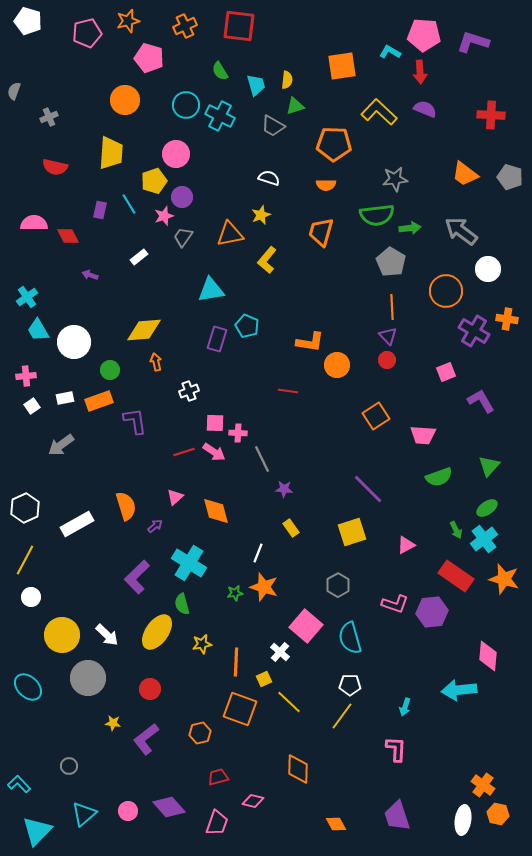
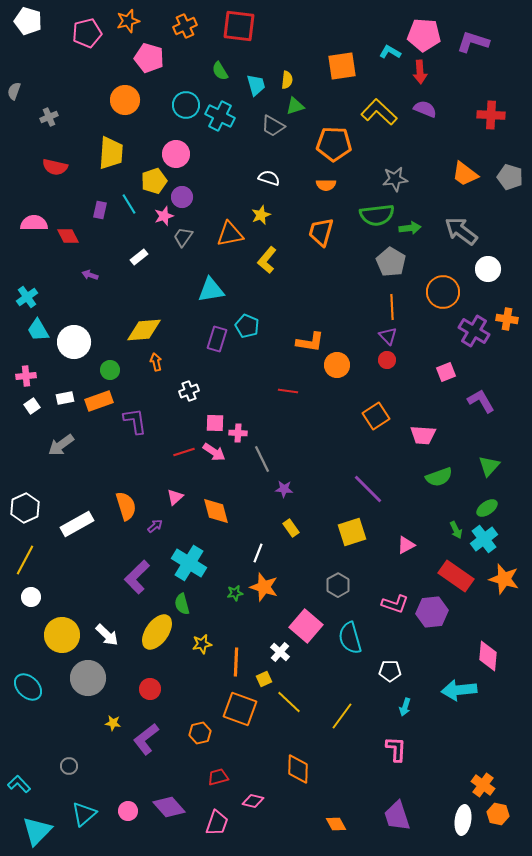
orange circle at (446, 291): moved 3 px left, 1 px down
white pentagon at (350, 685): moved 40 px right, 14 px up
